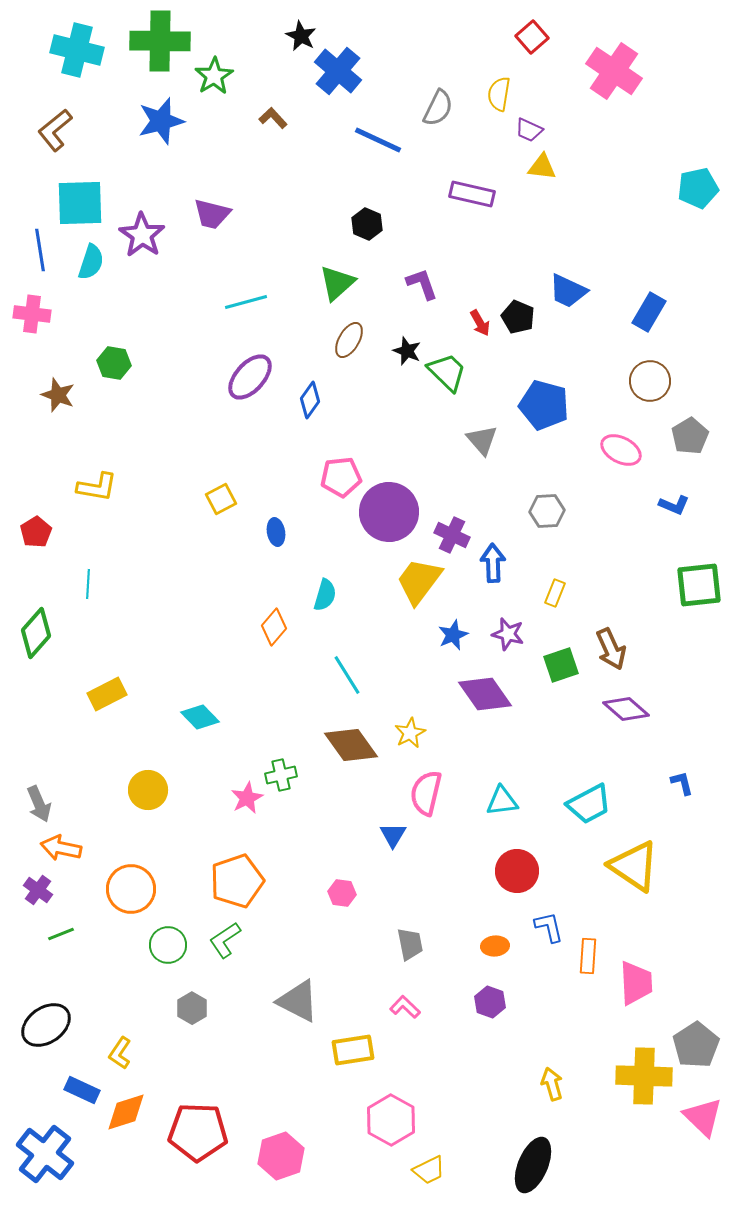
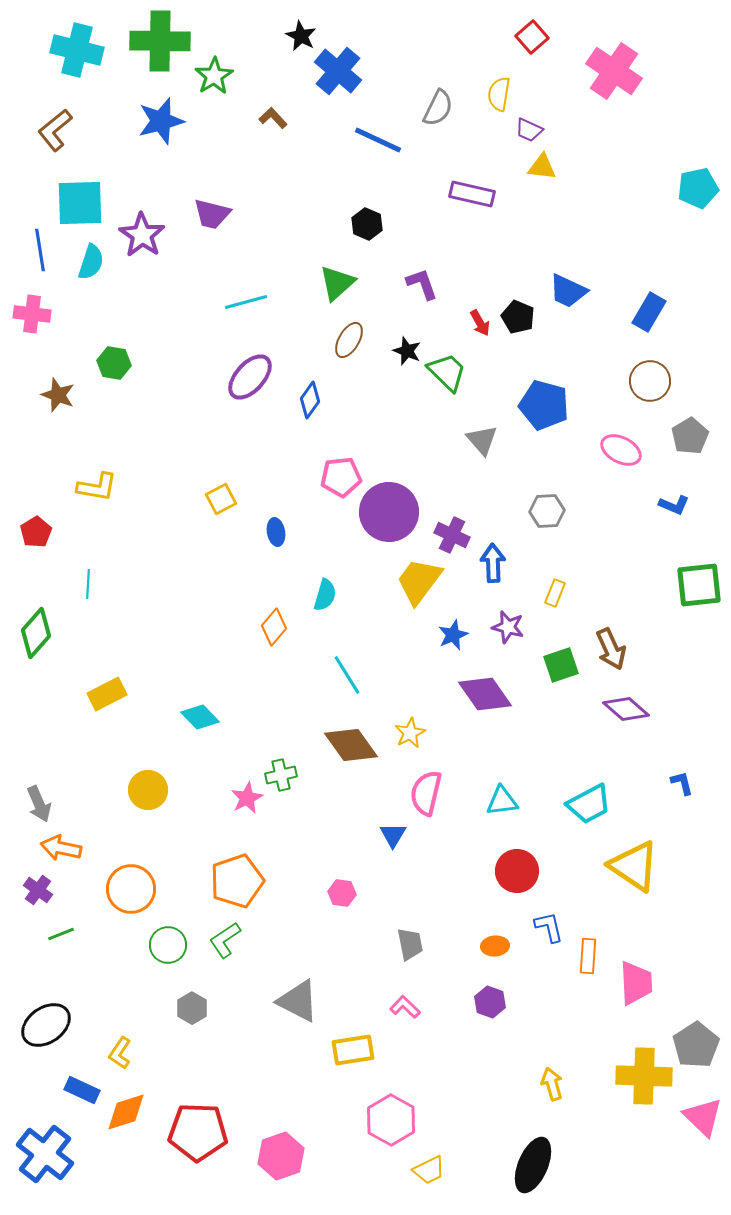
purple star at (508, 634): moved 7 px up
